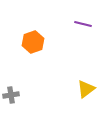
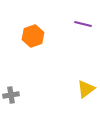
orange hexagon: moved 6 px up
